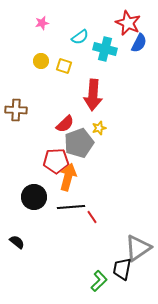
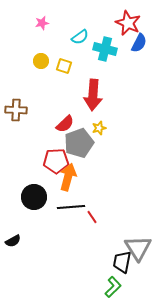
black semicircle: moved 4 px left, 1 px up; rotated 112 degrees clockwise
gray triangle: rotated 28 degrees counterclockwise
black trapezoid: moved 7 px up
green L-shape: moved 14 px right, 6 px down
